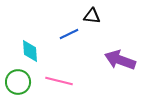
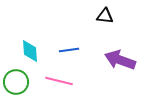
black triangle: moved 13 px right
blue line: moved 16 px down; rotated 18 degrees clockwise
green circle: moved 2 px left
